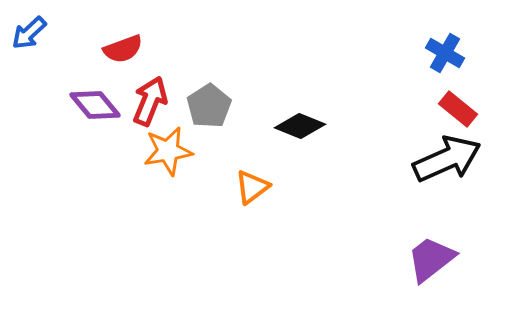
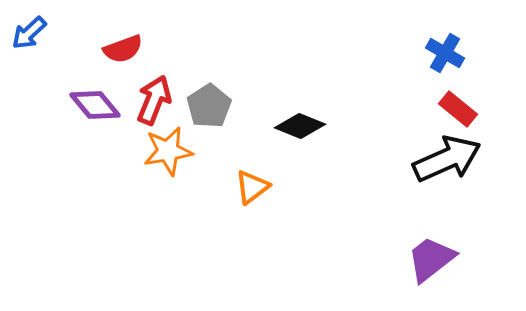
red arrow: moved 4 px right, 1 px up
